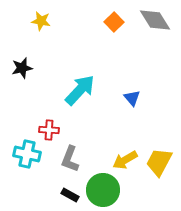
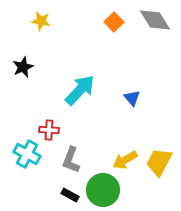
black star: moved 1 px right, 1 px up; rotated 10 degrees counterclockwise
cyan cross: rotated 16 degrees clockwise
gray L-shape: moved 1 px right, 1 px down
